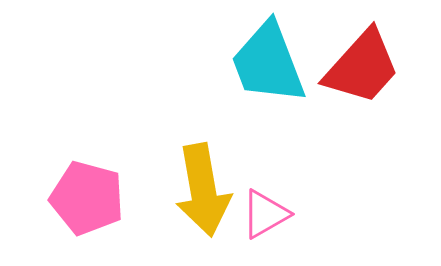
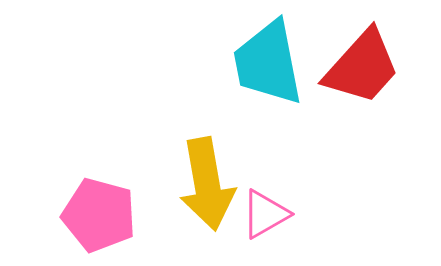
cyan trapezoid: rotated 10 degrees clockwise
yellow arrow: moved 4 px right, 6 px up
pink pentagon: moved 12 px right, 17 px down
